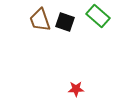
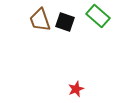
red star: rotated 21 degrees counterclockwise
